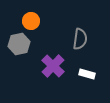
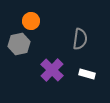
purple cross: moved 1 px left, 4 px down
